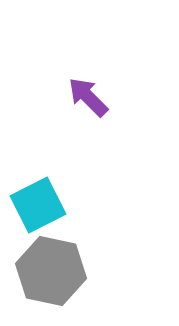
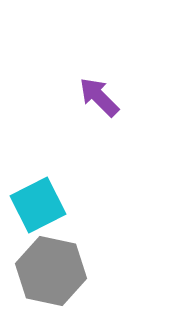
purple arrow: moved 11 px right
